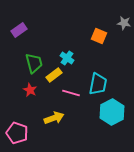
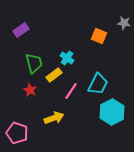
purple rectangle: moved 2 px right
cyan trapezoid: rotated 15 degrees clockwise
pink line: moved 2 px up; rotated 72 degrees counterclockwise
